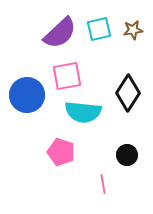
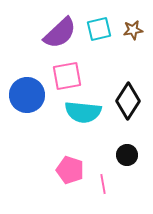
black diamond: moved 8 px down
pink pentagon: moved 9 px right, 18 px down
